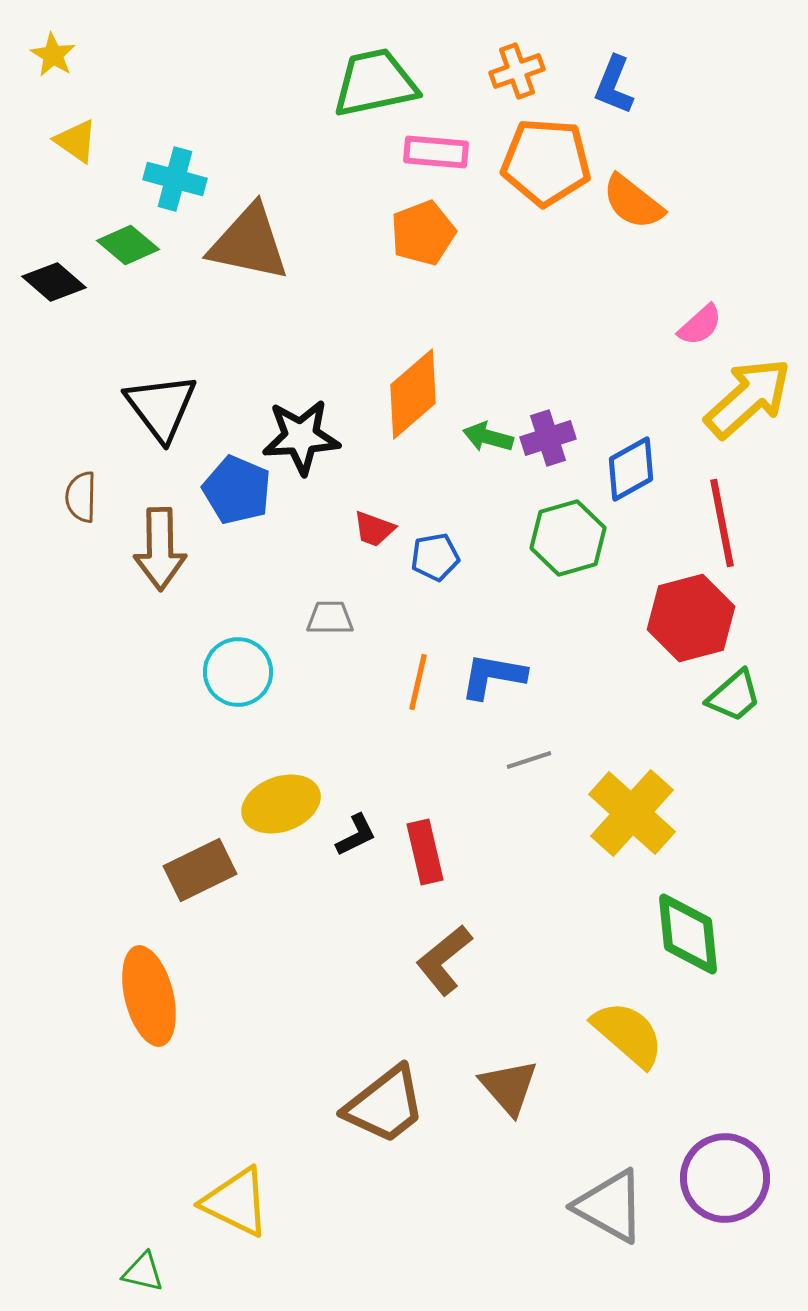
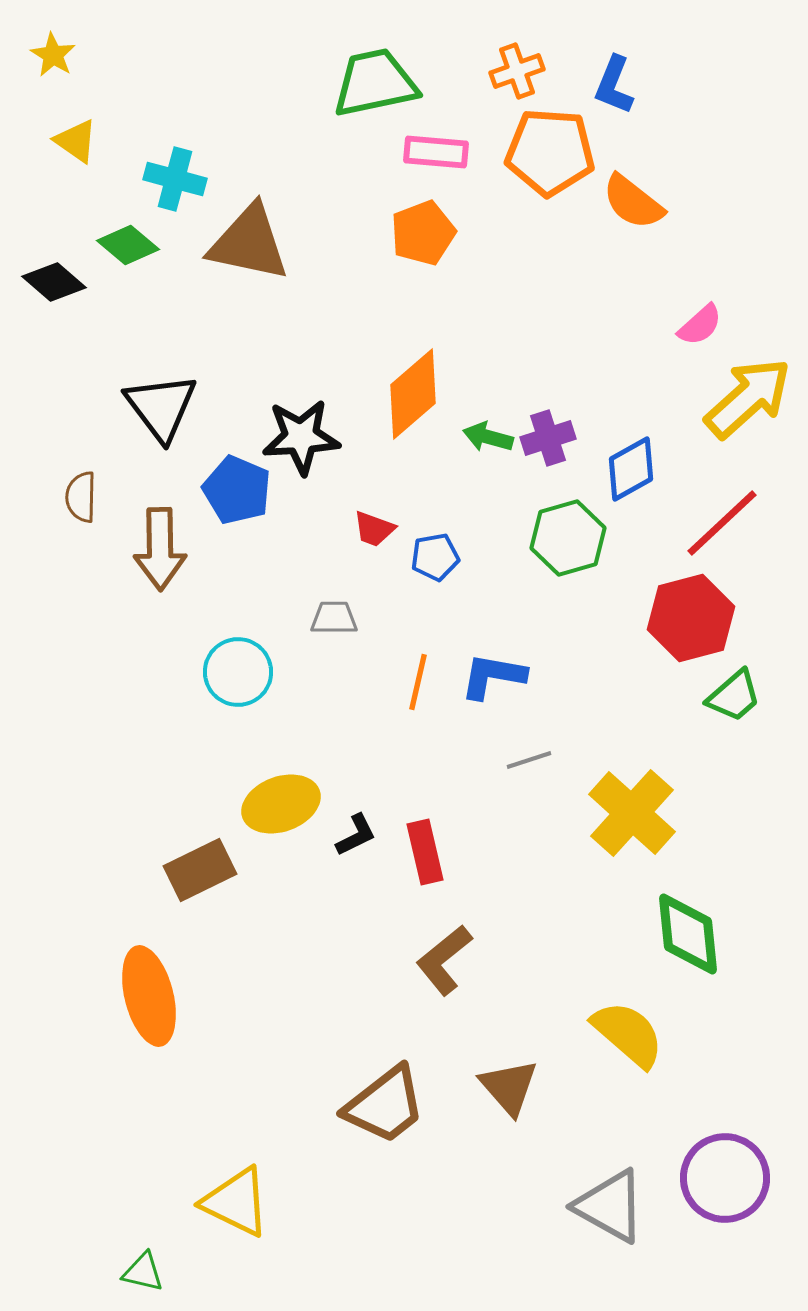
orange pentagon at (546, 162): moved 4 px right, 10 px up
red line at (722, 523): rotated 58 degrees clockwise
gray trapezoid at (330, 618): moved 4 px right
